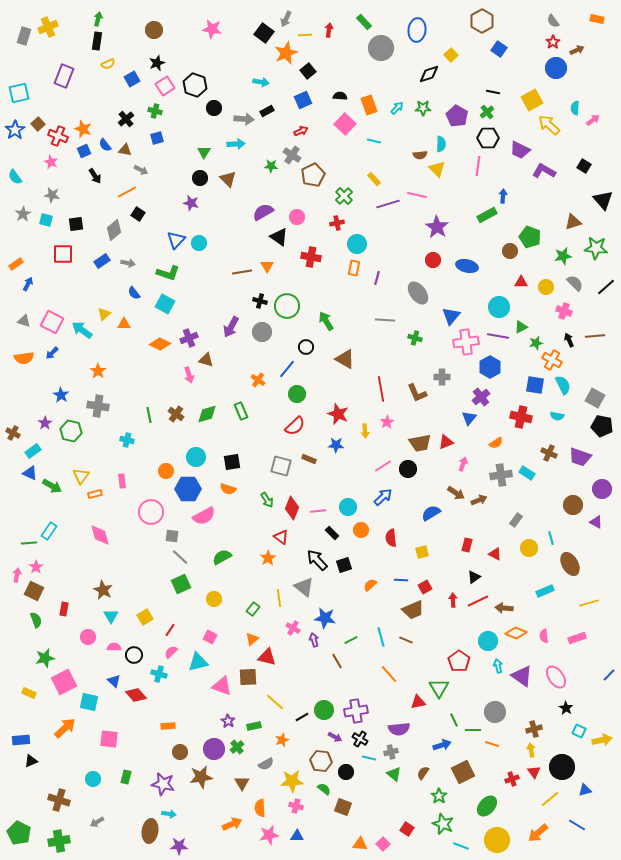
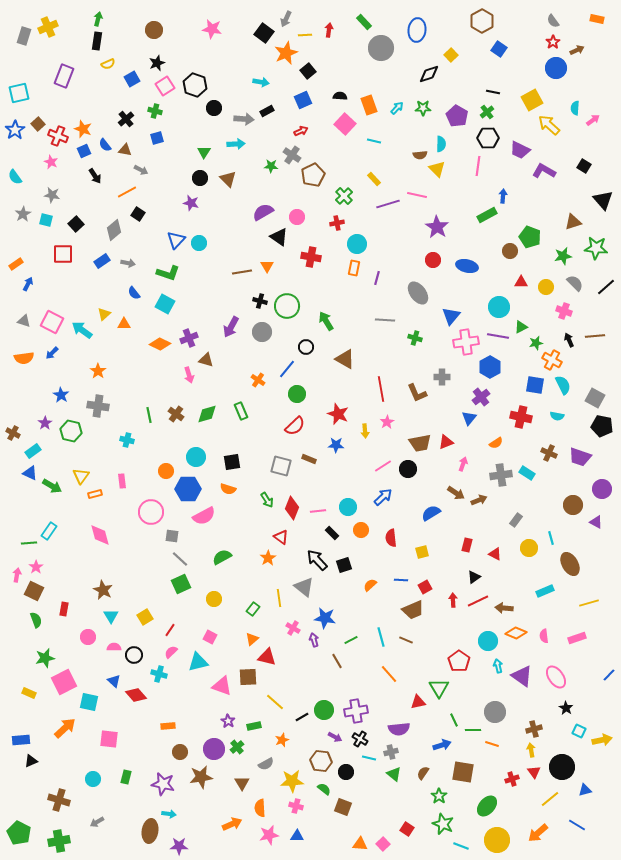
black square at (76, 224): rotated 35 degrees counterclockwise
gray line at (180, 557): moved 2 px down
brown square at (463, 772): rotated 35 degrees clockwise
